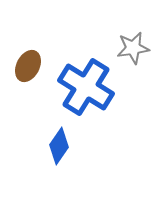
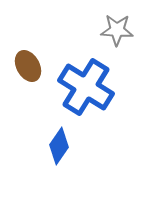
gray star: moved 16 px left, 18 px up; rotated 12 degrees clockwise
brown ellipse: rotated 56 degrees counterclockwise
